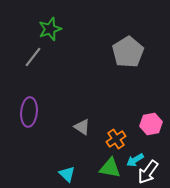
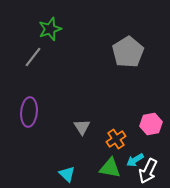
gray triangle: rotated 24 degrees clockwise
white arrow: moved 1 px up; rotated 10 degrees counterclockwise
